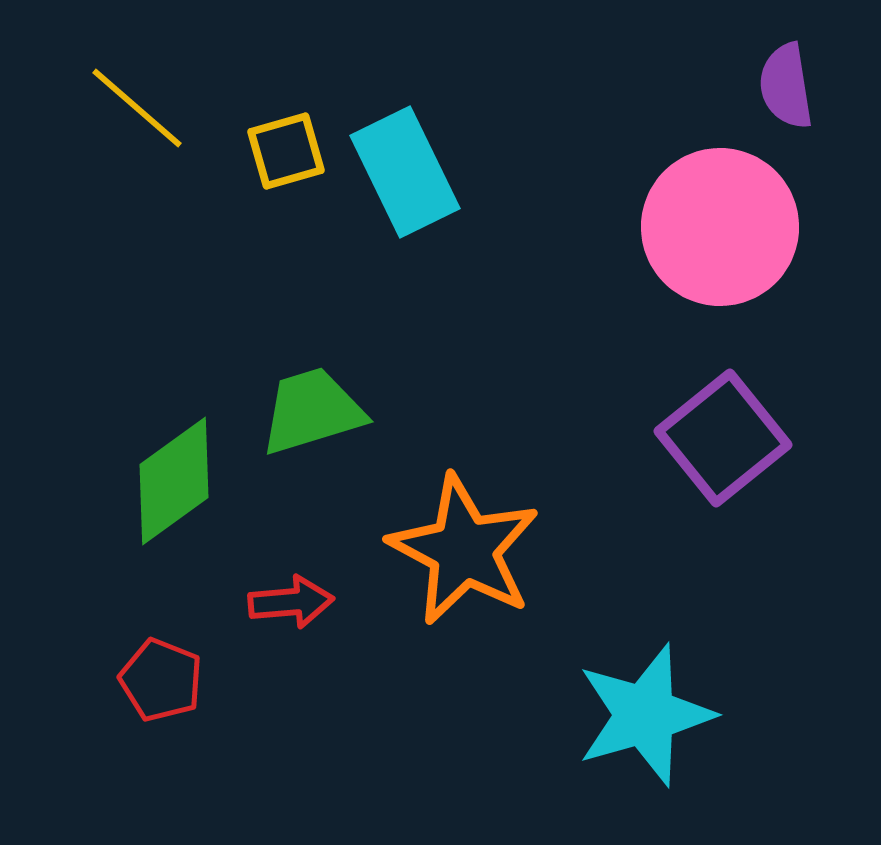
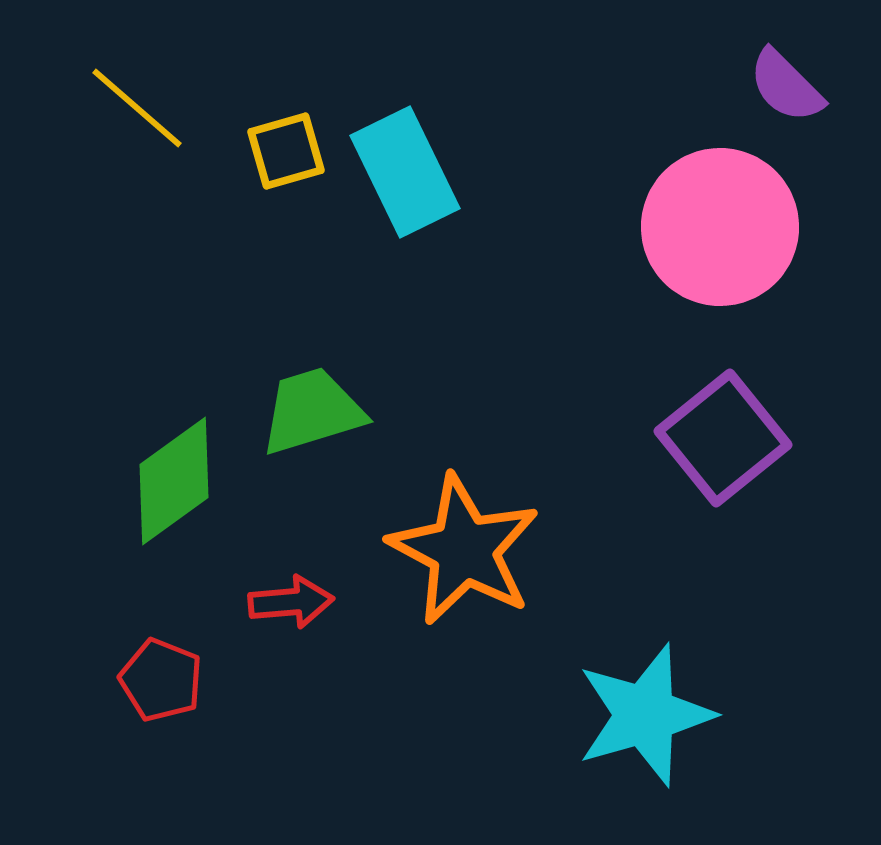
purple semicircle: rotated 36 degrees counterclockwise
